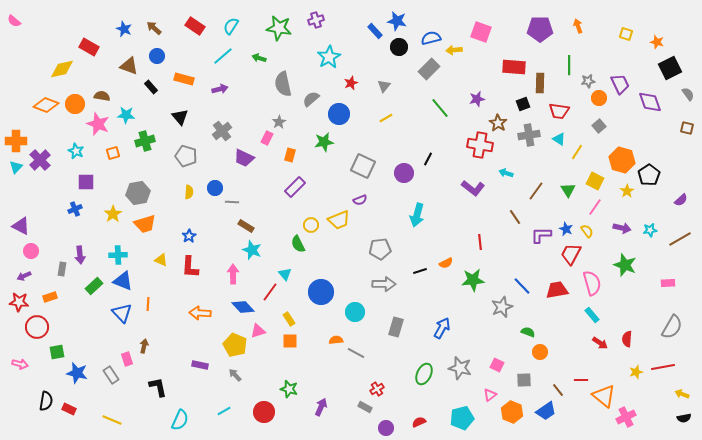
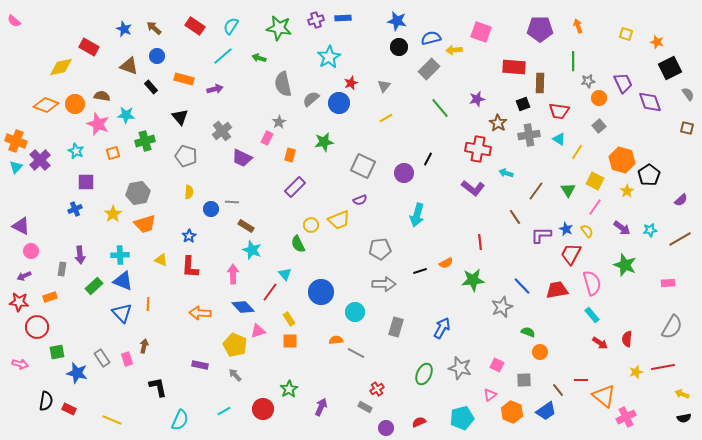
blue rectangle at (375, 31): moved 32 px left, 13 px up; rotated 49 degrees counterclockwise
green line at (569, 65): moved 4 px right, 4 px up
yellow diamond at (62, 69): moved 1 px left, 2 px up
purple trapezoid at (620, 84): moved 3 px right, 1 px up
purple arrow at (220, 89): moved 5 px left
blue circle at (339, 114): moved 11 px up
orange cross at (16, 141): rotated 20 degrees clockwise
red cross at (480, 145): moved 2 px left, 4 px down
purple trapezoid at (244, 158): moved 2 px left
blue circle at (215, 188): moved 4 px left, 21 px down
purple arrow at (622, 228): rotated 24 degrees clockwise
cyan cross at (118, 255): moved 2 px right
gray rectangle at (111, 375): moved 9 px left, 17 px up
green star at (289, 389): rotated 24 degrees clockwise
red circle at (264, 412): moved 1 px left, 3 px up
